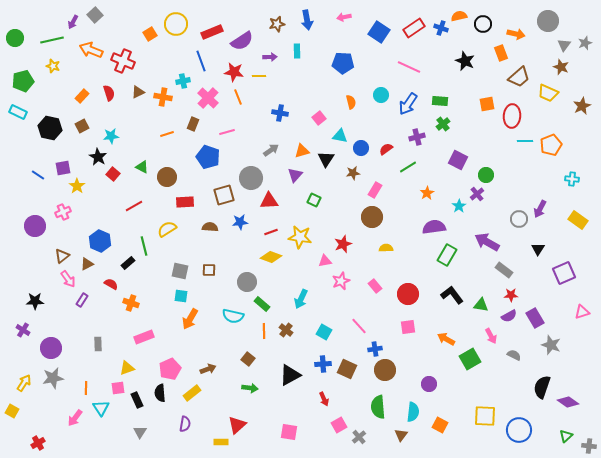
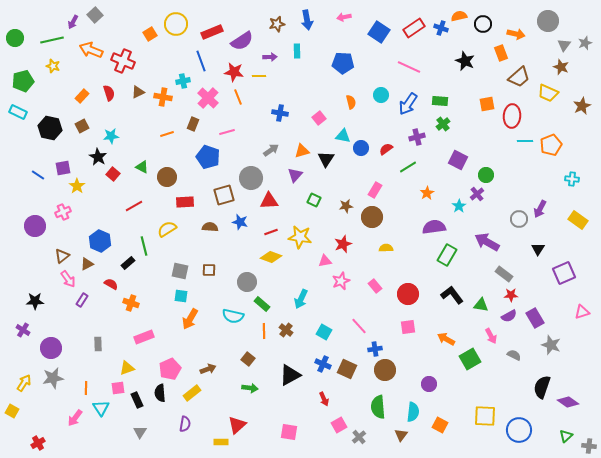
cyan triangle at (340, 136): moved 3 px right
brown star at (353, 173): moved 7 px left, 33 px down
blue star at (240, 222): rotated 21 degrees clockwise
gray rectangle at (504, 270): moved 4 px down
blue cross at (323, 364): rotated 28 degrees clockwise
